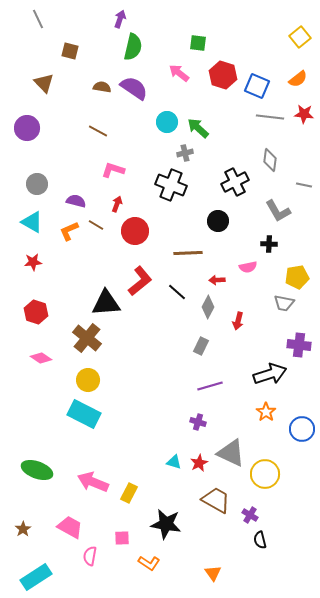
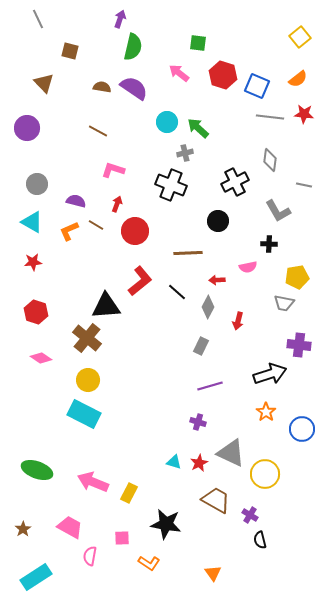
black triangle at (106, 303): moved 3 px down
